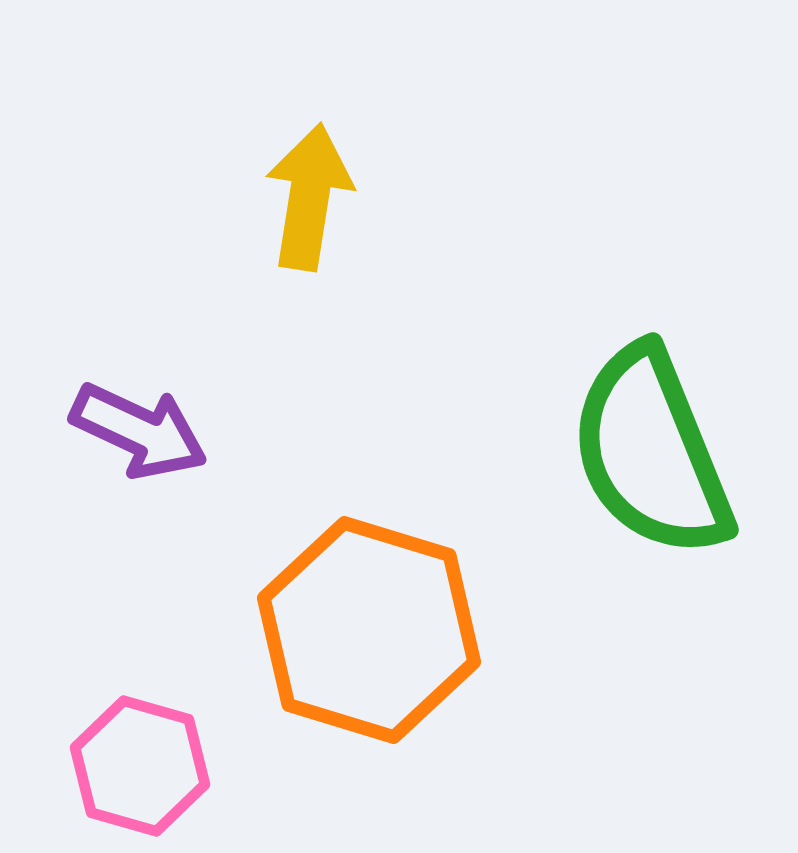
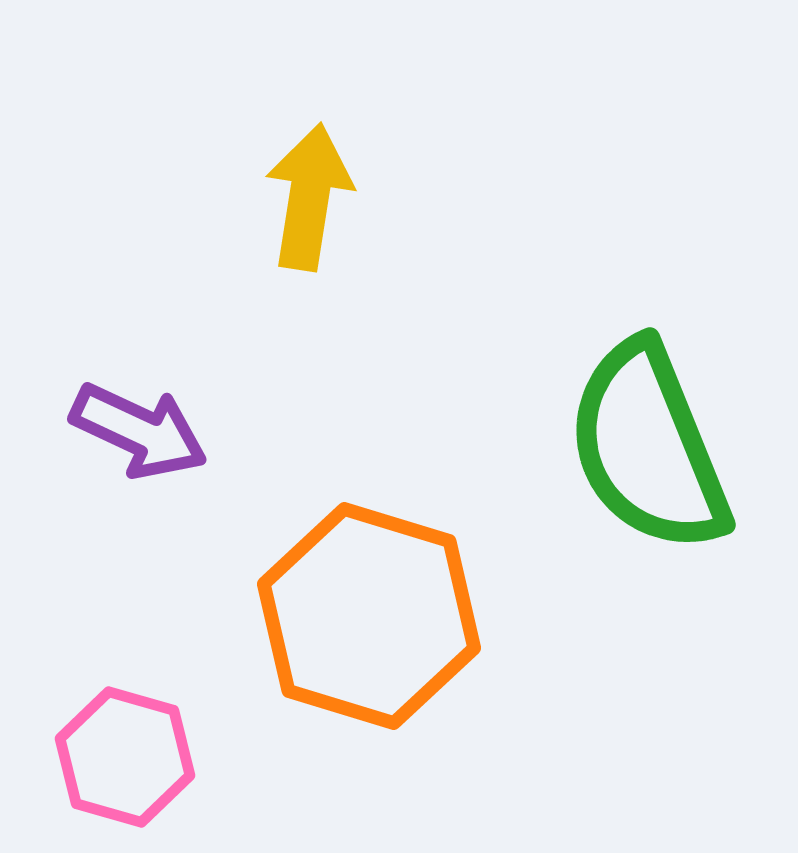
green semicircle: moved 3 px left, 5 px up
orange hexagon: moved 14 px up
pink hexagon: moved 15 px left, 9 px up
